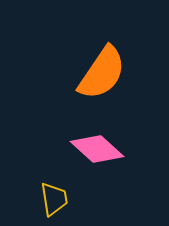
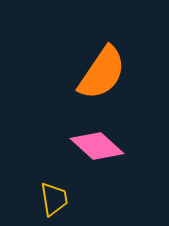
pink diamond: moved 3 px up
